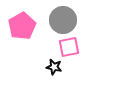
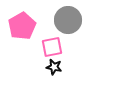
gray circle: moved 5 px right
pink square: moved 17 px left
